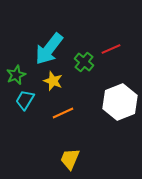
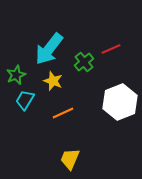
green cross: rotated 12 degrees clockwise
